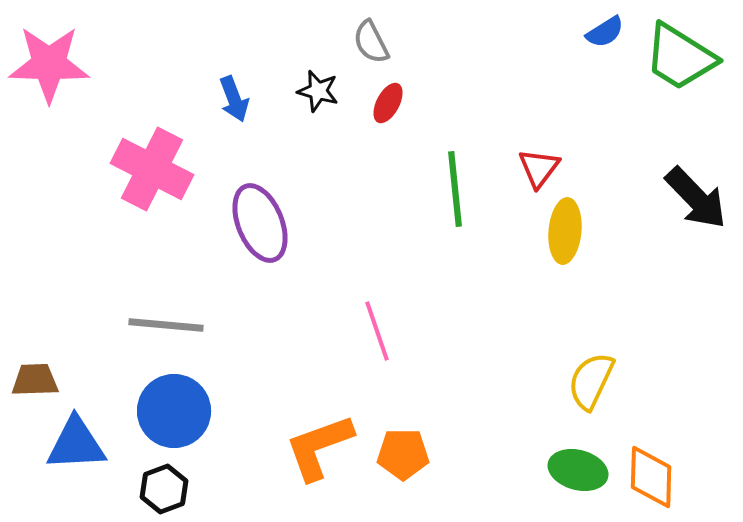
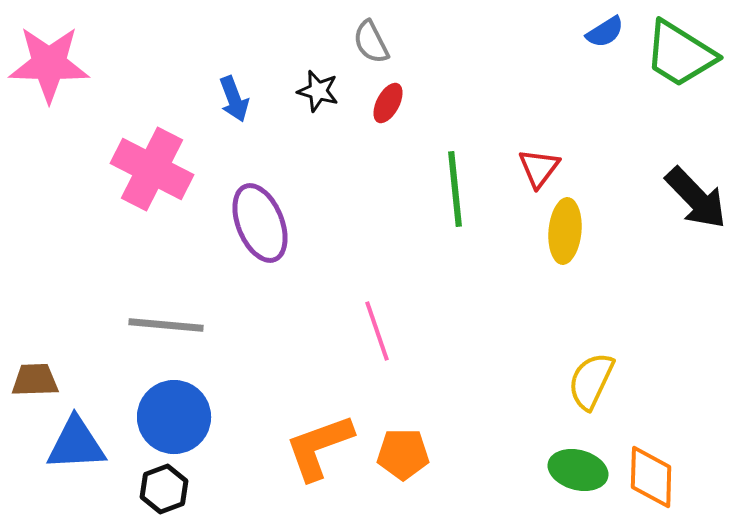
green trapezoid: moved 3 px up
blue circle: moved 6 px down
